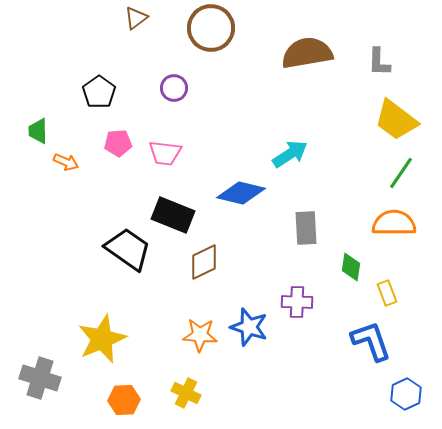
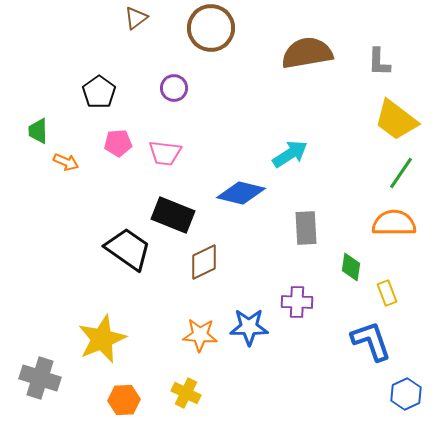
blue star: rotated 18 degrees counterclockwise
